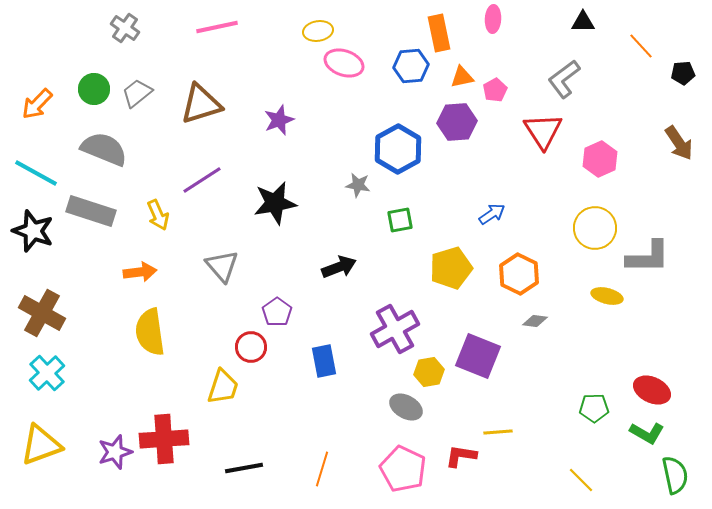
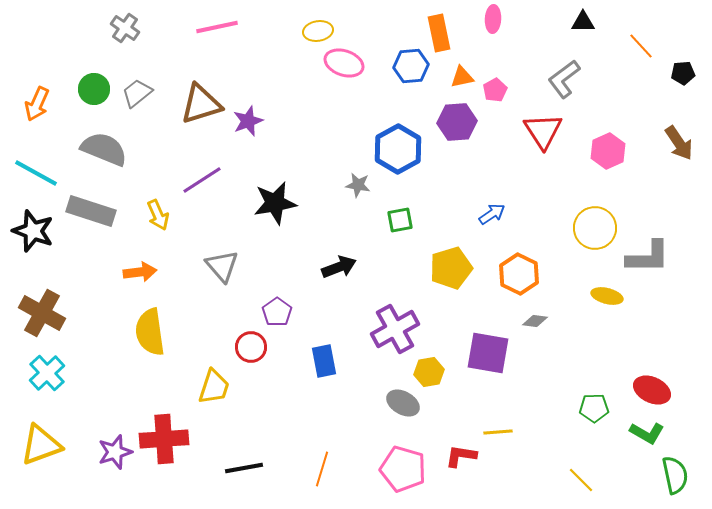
orange arrow at (37, 104): rotated 20 degrees counterclockwise
purple star at (279, 120): moved 31 px left, 1 px down
pink hexagon at (600, 159): moved 8 px right, 8 px up
purple square at (478, 356): moved 10 px right, 3 px up; rotated 12 degrees counterclockwise
yellow trapezoid at (223, 387): moved 9 px left
gray ellipse at (406, 407): moved 3 px left, 4 px up
pink pentagon at (403, 469): rotated 9 degrees counterclockwise
